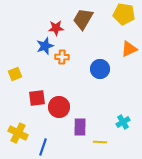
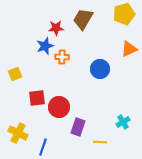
yellow pentagon: rotated 25 degrees counterclockwise
purple rectangle: moved 2 px left; rotated 18 degrees clockwise
